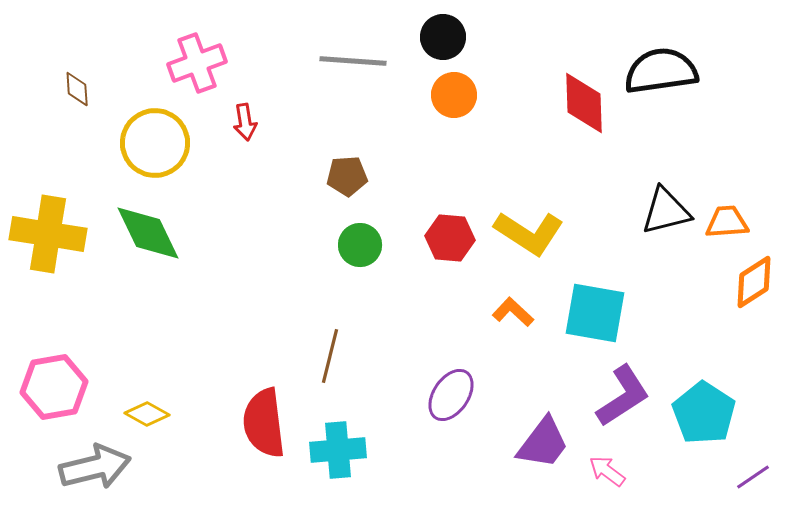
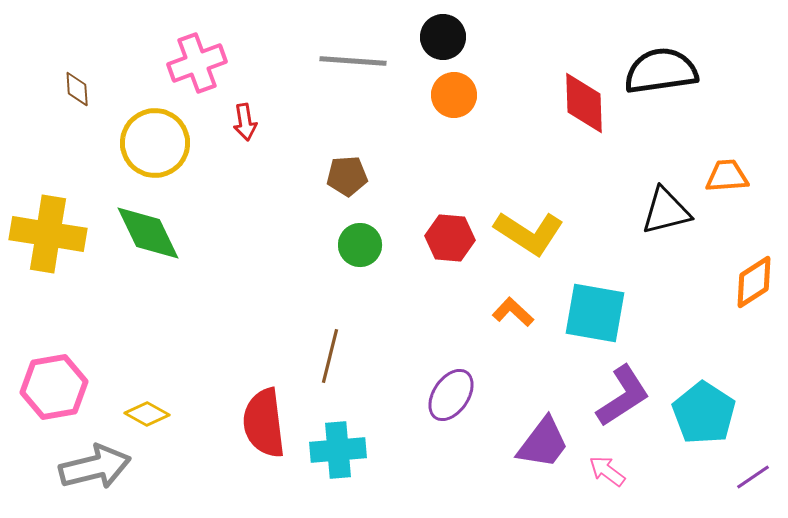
orange trapezoid: moved 46 px up
